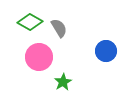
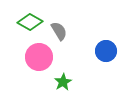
gray semicircle: moved 3 px down
